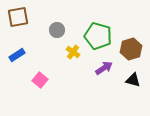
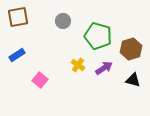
gray circle: moved 6 px right, 9 px up
yellow cross: moved 5 px right, 13 px down
